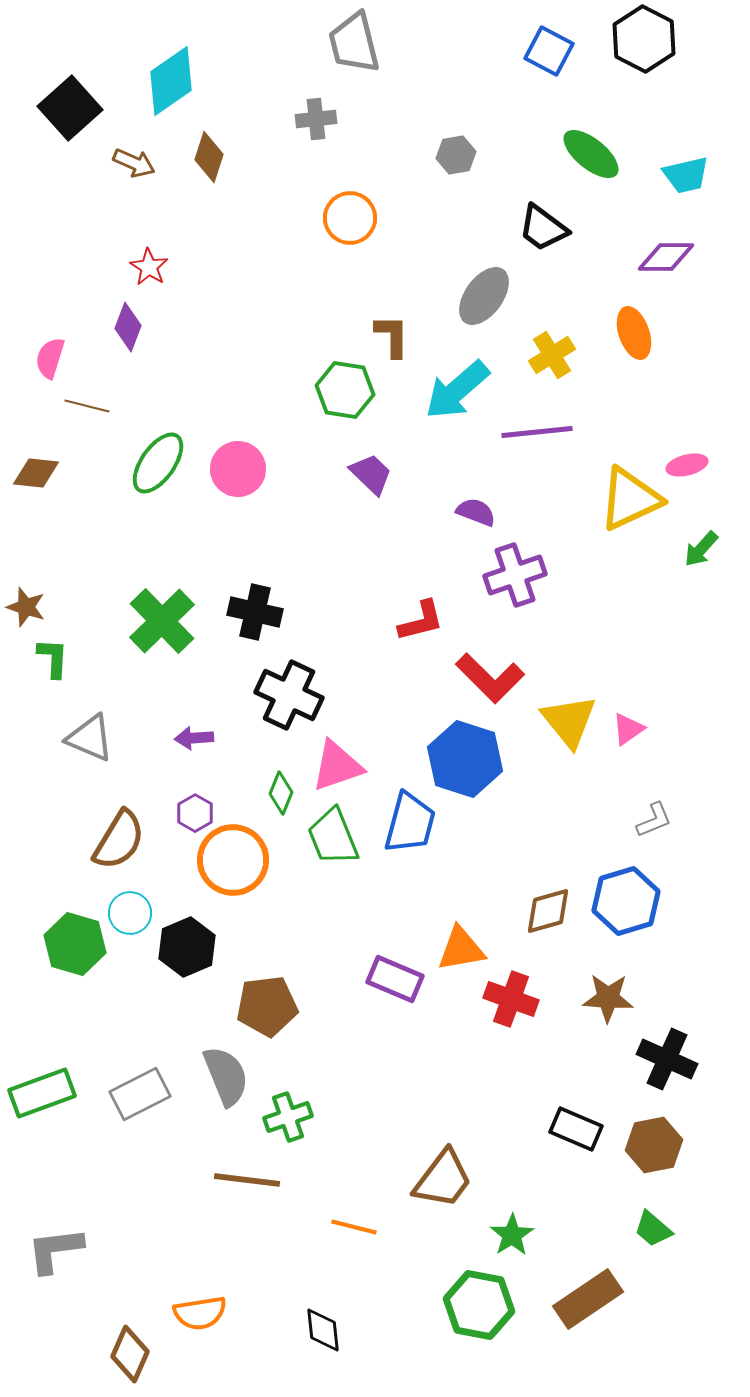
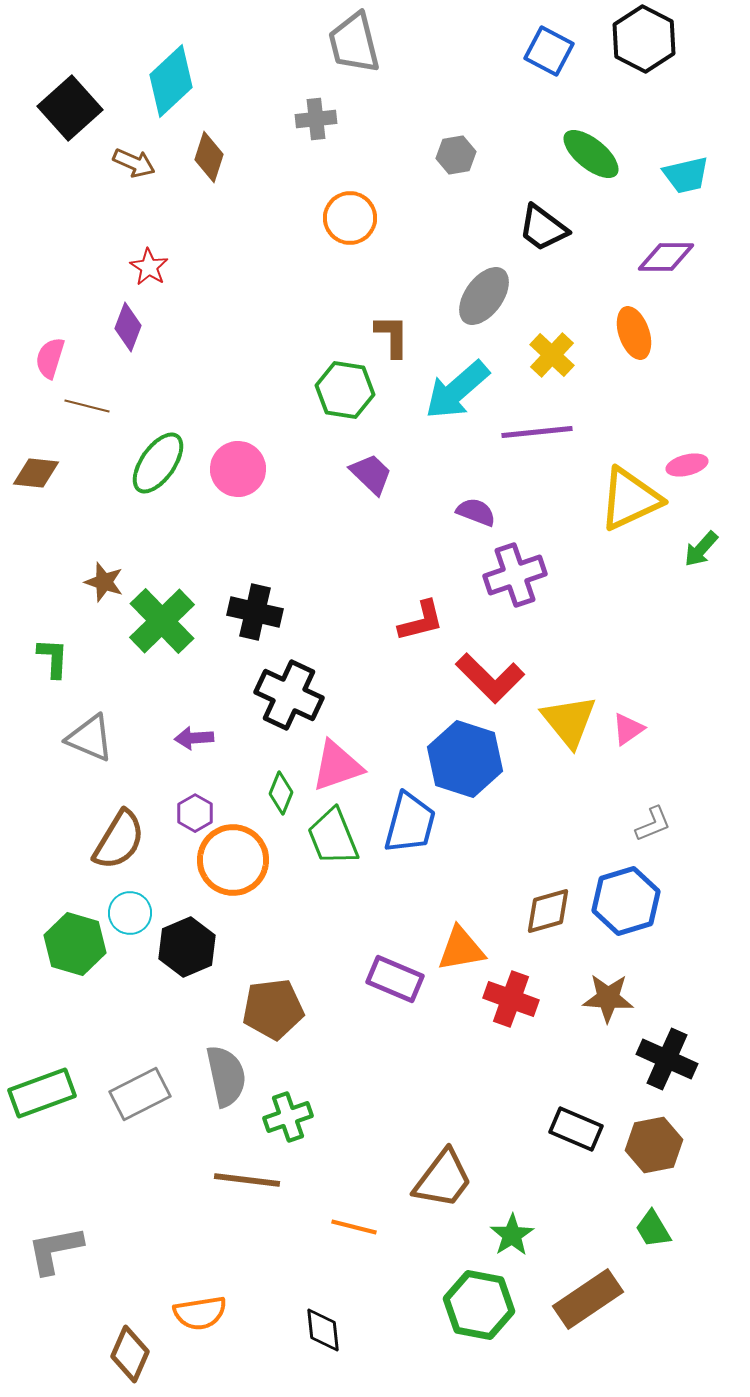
cyan diamond at (171, 81): rotated 8 degrees counterclockwise
yellow cross at (552, 355): rotated 15 degrees counterclockwise
brown star at (26, 607): moved 78 px right, 25 px up
gray L-shape at (654, 820): moved 1 px left, 4 px down
brown pentagon at (267, 1006): moved 6 px right, 3 px down
gray semicircle at (226, 1076): rotated 10 degrees clockwise
green trapezoid at (653, 1229): rotated 18 degrees clockwise
gray L-shape at (55, 1250): rotated 4 degrees counterclockwise
